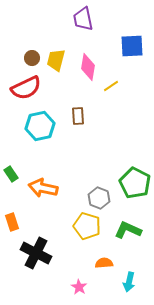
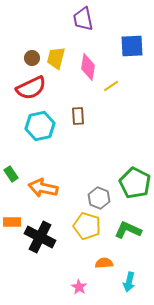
yellow trapezoid: moved 2 px up
red semicircle: moved 5 px right
orange rectangle: rotated 72 degrees counterclockwise
black cross: moved 4 px right, 16 px up
